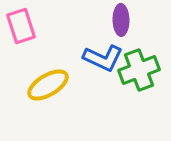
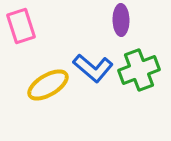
blue L-shape: moved 10 px left, 10 px down; rotated 15 degrees clockwise
